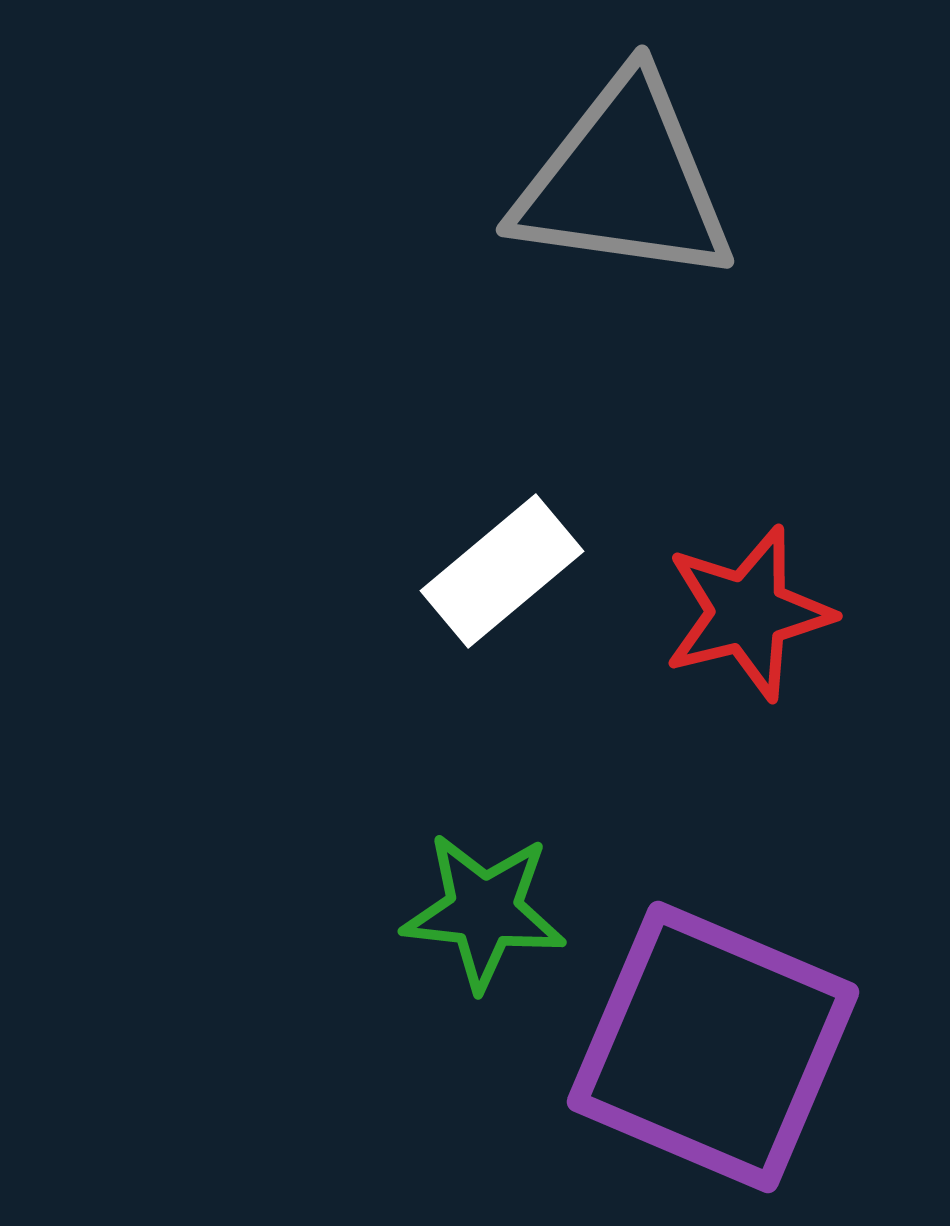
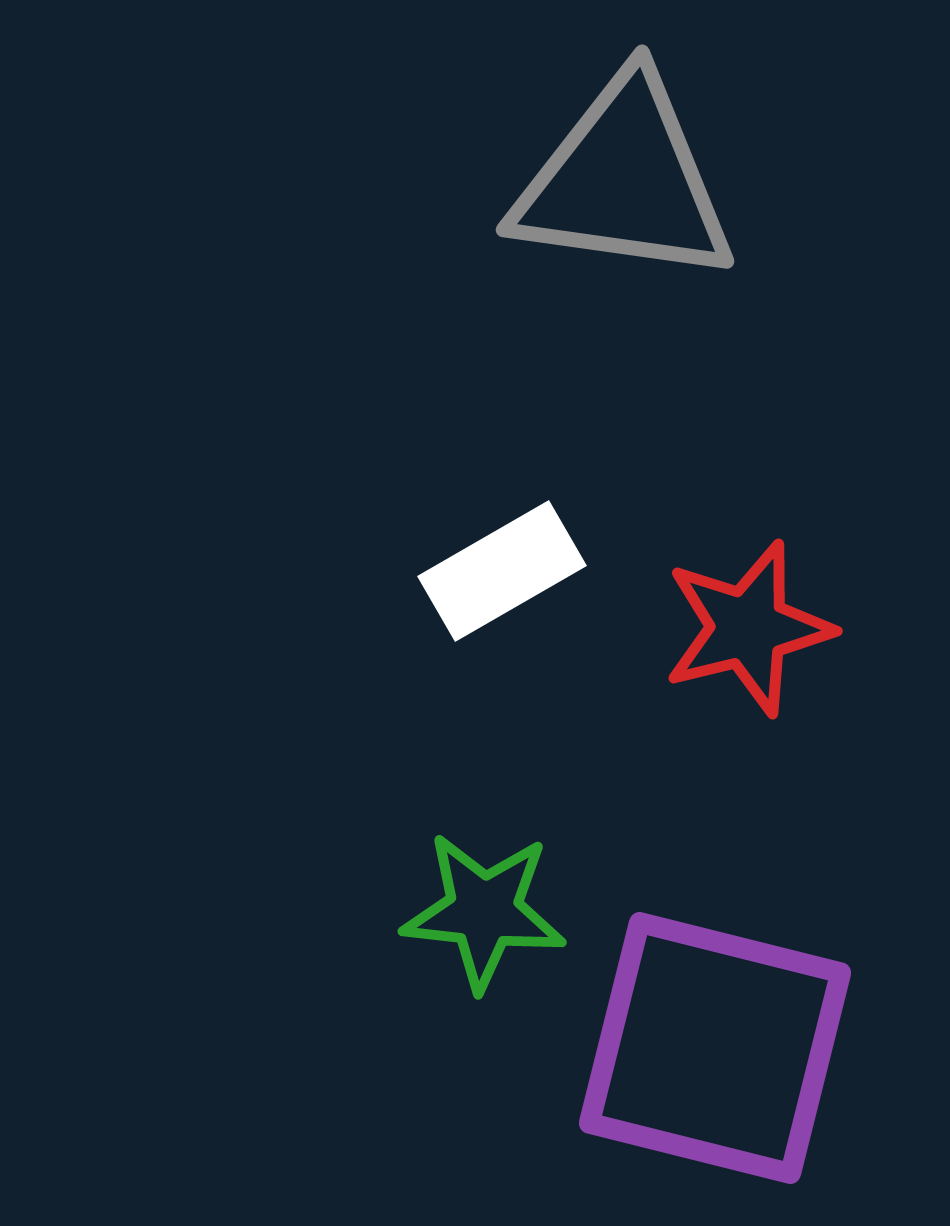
white rectangle: rotated 10 degrees clockwise
red star: moved 15 px down
purple square: moved 2 px right, 1 px down; rotated 9 degrees counterclockwise
